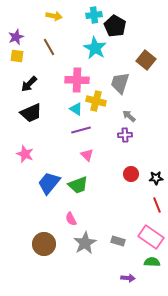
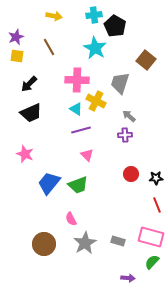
yellow cross: rotated 12 degrees clockwise
pink rectangle: rotated 20 degrees counterclockwise
green semicircle: rotated 49 degrees counterclockwise
